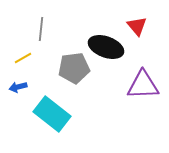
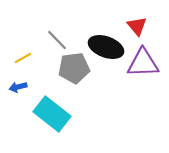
gray line: moved 16 px right, 11 px down; rotated 50 degrees counterclockwise
purple triangle: moved 22 px up
